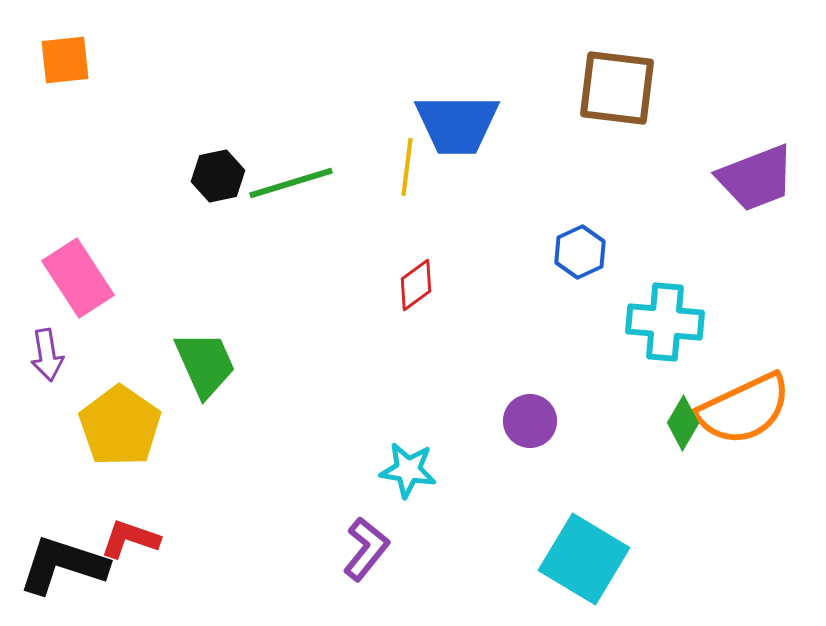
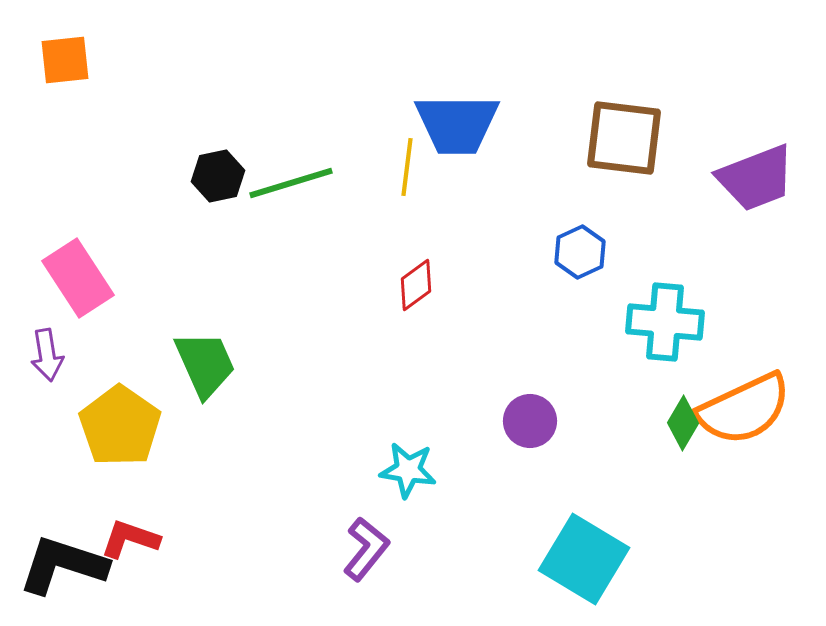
brown square: moved 7 px right, 50 px down
